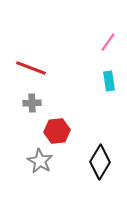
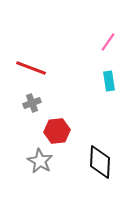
gray cross: rotated 18 degrees counterclockwise
black diamond: rotated 28 degrees counterclockwise
